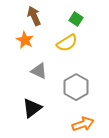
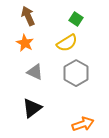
brown arrow: moved 6 px left
orange star: moved 3 px down
gray triangle: moved 4 px left, 1 px down
gray hexagon: moved 14 px up
